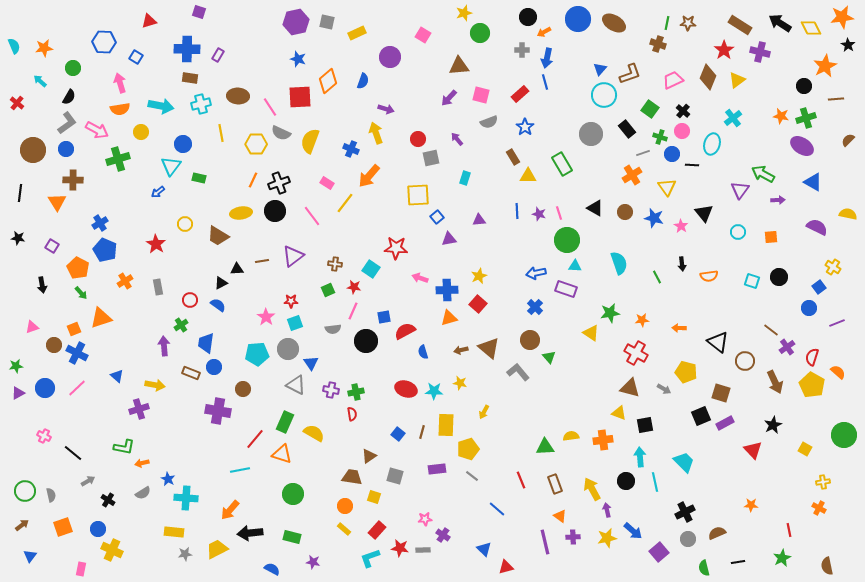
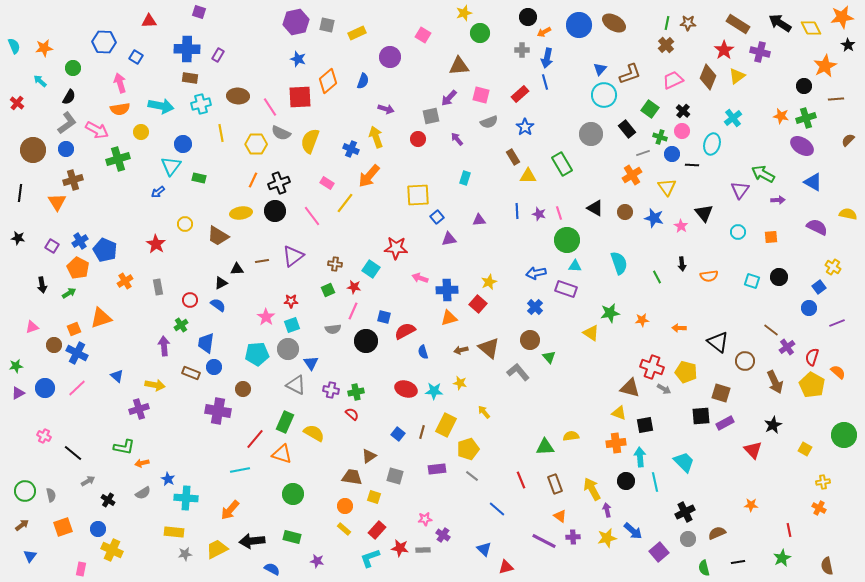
blue circle at (578, 19): moved 1 px right, 6 px down
red triangle at (149, 21): rotated 14 degrees clockwise
gray square at (327, 22): moved 3 px down
brown rectangle at (740, 25): moved 2 px left, 1 px up
brown cross at (658, 44): moved 8 px right, 1 px down; rotated 28 degrees clockwise
yellow triangle at (737, 80): moved 4 px up
yellow arrow at (376, 133): moved 4 px down
gray square at (431, 158): moved 42 px up
brown cross at (73, 180): rotated 18 degrees counterclockwise
blue cross at (100, 223): moved 20 px left, 18 px down
yellow star at (479, 276): moved 10 px right, 6 px down
green arrow at (81, 293): moved 12 px left; rotated 80 degrees counterclockwise
blue square at (384, 317): rotated 24 degrees clockwise
cyan square at (295, 323): moved 3 px left, 2 px down
red cross at (636, 353): moved 16 px right, 14 px down; rotated 10 degrees counterclockwise
yellow arrow at (484, 412): rotated 112 degrees clockwise
red semicircle at (352, 414): rotated 40 degrees counterclockwise
black square at (701, 416): rotated 18 degrees clockwise
yellow rectangle at (446, 425): rotated 25 degrees clockwise
orange cross at (603, 440): moved 13 px right, 3 px down
black arrow at (250, 533): moved 2 px right, 8 px down
purple line at (545, 542): moved 1 px left, 1 px up; rotated 50 degrees counterclockwise
purple star at (313, 562): moved 4 px right, 1 px up
